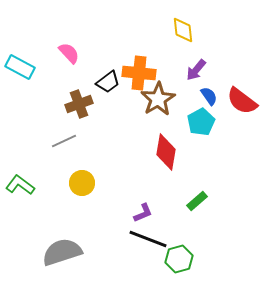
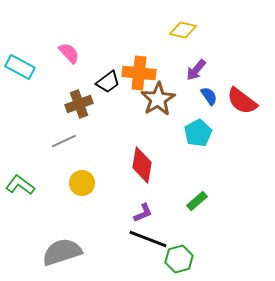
yellow diamond: rotated 72 degrees counterclockwise
cyan pentagon: moved 3 px left, 11 px down
red diamond: moved 24 px left, 13 px down
